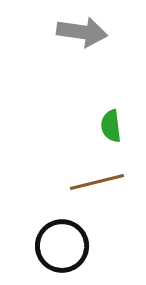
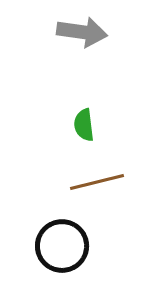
green semicircle: moved 27 px left, 1 px up
